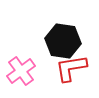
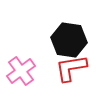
black hexagon: moved 6 px right, 1 px up
